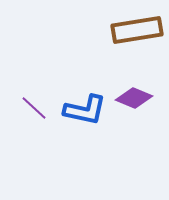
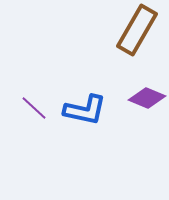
brown rectangle: rotated 51 degrees counterclockwise
purple diamond: moved 13 px right
